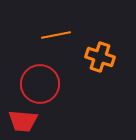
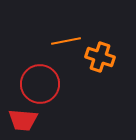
orange line: moved 10 px right, 6 px down
red trapezoid: moved 1 px up
